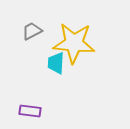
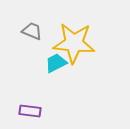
gray trapezoid: rotated 50 degrees clockwise
cyan trapezoid: rotated 60 degrees clockwise
